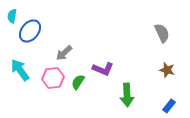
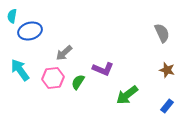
blue ellipse: rotated 35 degrees clockwise
green arrow: rotated 55 degrees clockwise
blue rectangle: moved 2 px left
